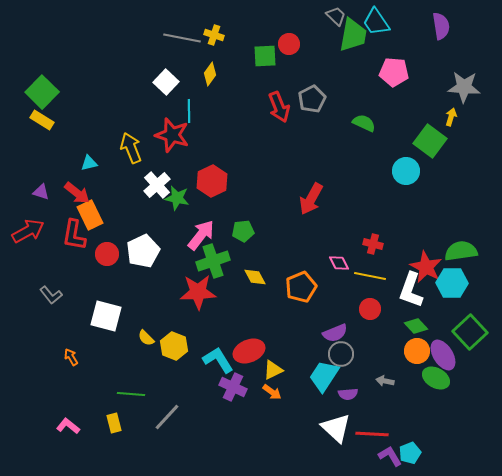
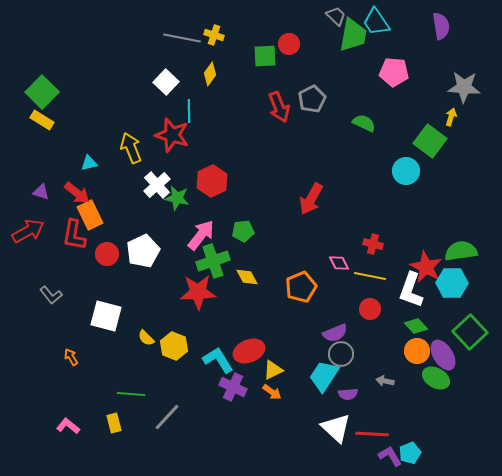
yellow diamond at (255, 277): moved 8 px left
